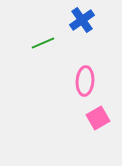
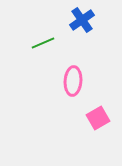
pink ellipse: moved 12 px left
